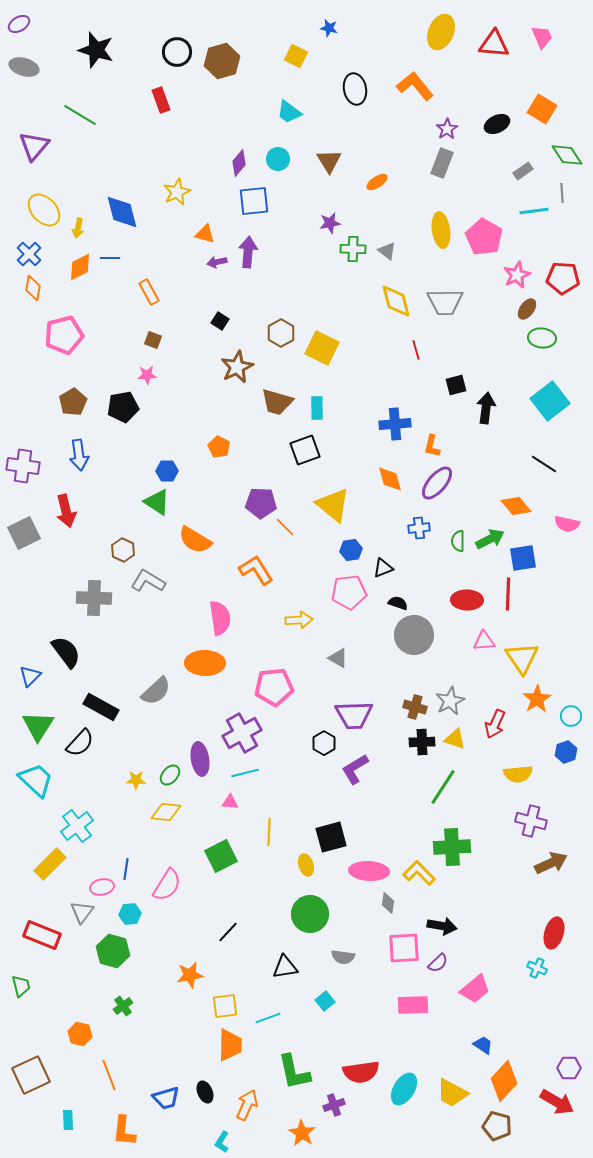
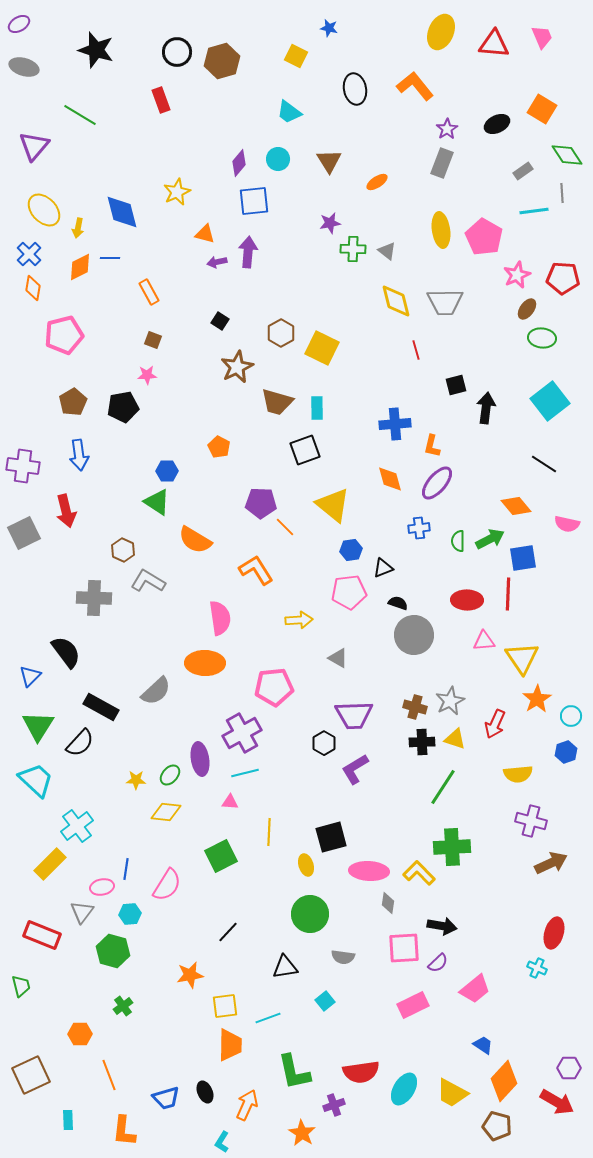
pink rectangle at (413, 1005): rotated 24 degrees counterclockwise
orange hexagon at (80, 1034): rotated 15 degrees counterclockwise
